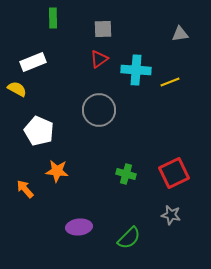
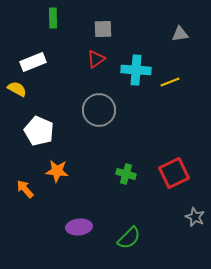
red triangle: moved 3 px left
gray star: moved 24 px right, 2 px down; rotated 12 degrees clockwise
